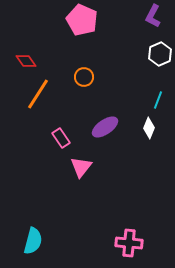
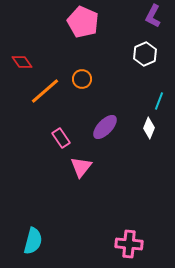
pink pentagon: moved 1 px right, 2 px down
white hexagon: moved 15 px left
red diamond: moved 4 px left, 1 px down
orange circle: moved 2 px left, 2 px down
orange line: moved 7 px right, 3 px up; rotated 16 degrees clockwise
cyan line: moved 1 px right, 1 px down
purple ellipse: rotated 12 degrees counterclockwise
pink cross: moved 1 px down
